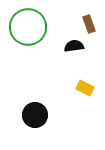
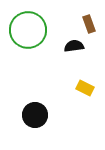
green circle: moved 3 px down
